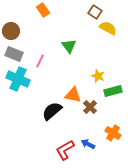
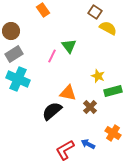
gray rectangle: rotated 54 degrees counterclockwise
pink line: moved 12 px right, 5 px up
orange triangle: moved 5 px left, 2 px up
